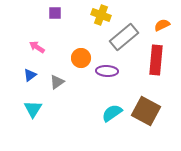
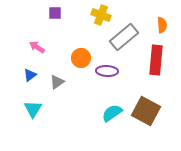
orange semicircle: rotated 112 degrees clockwise
